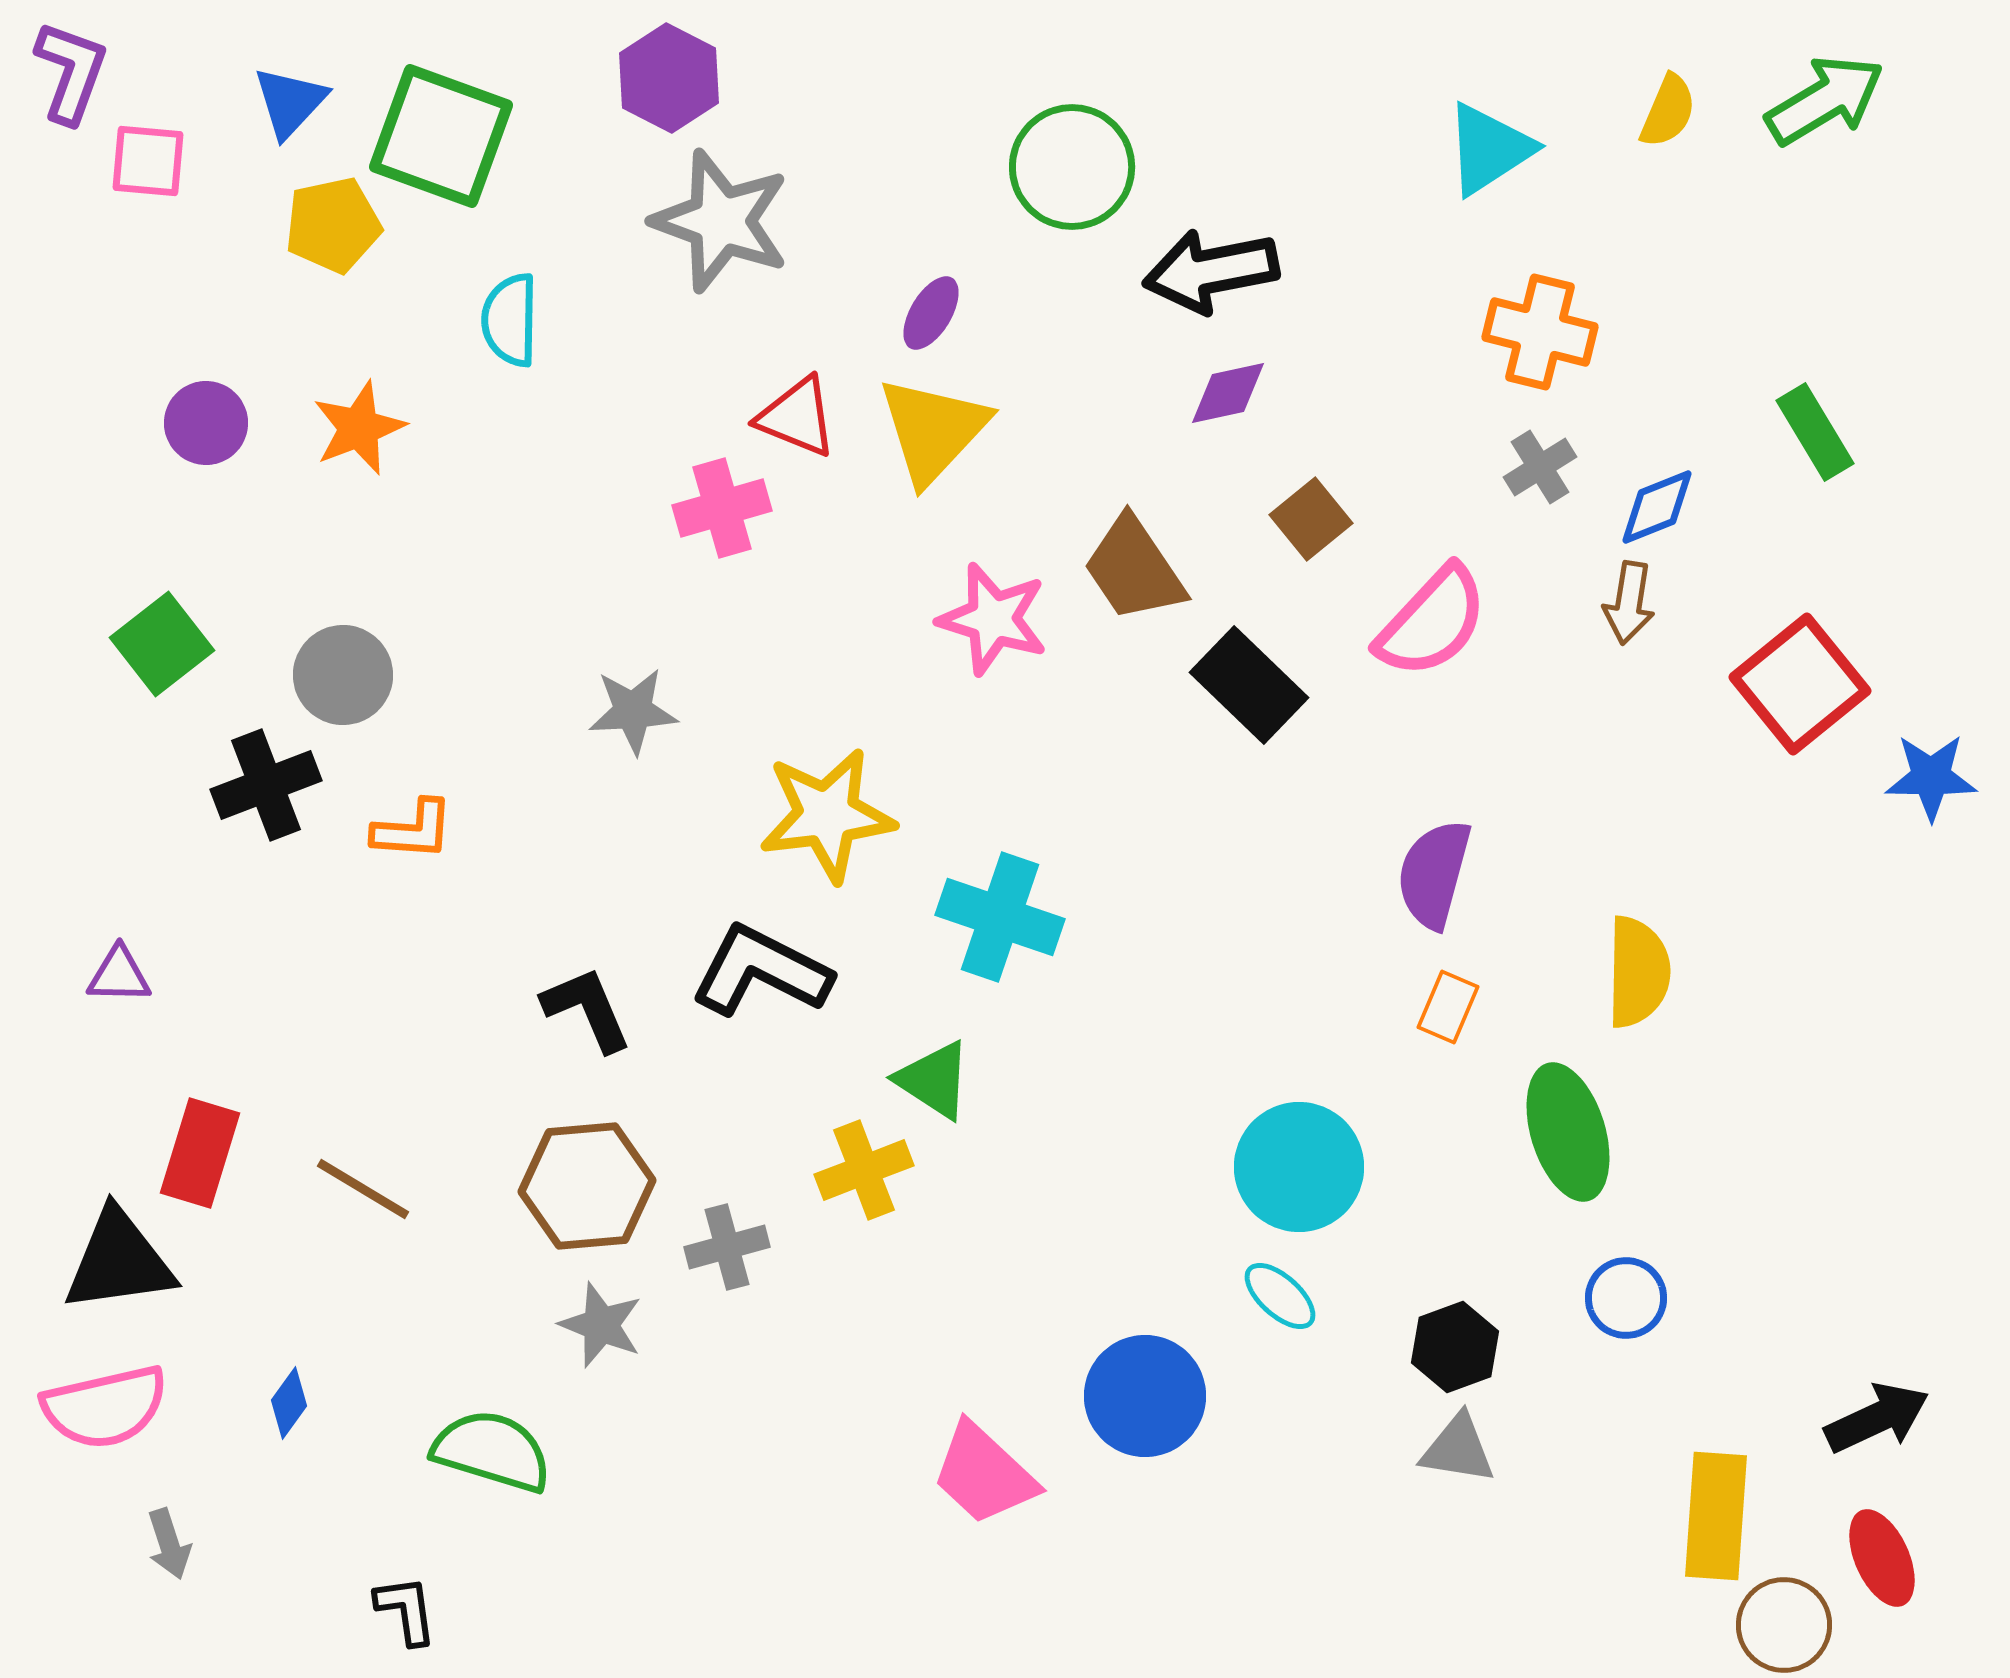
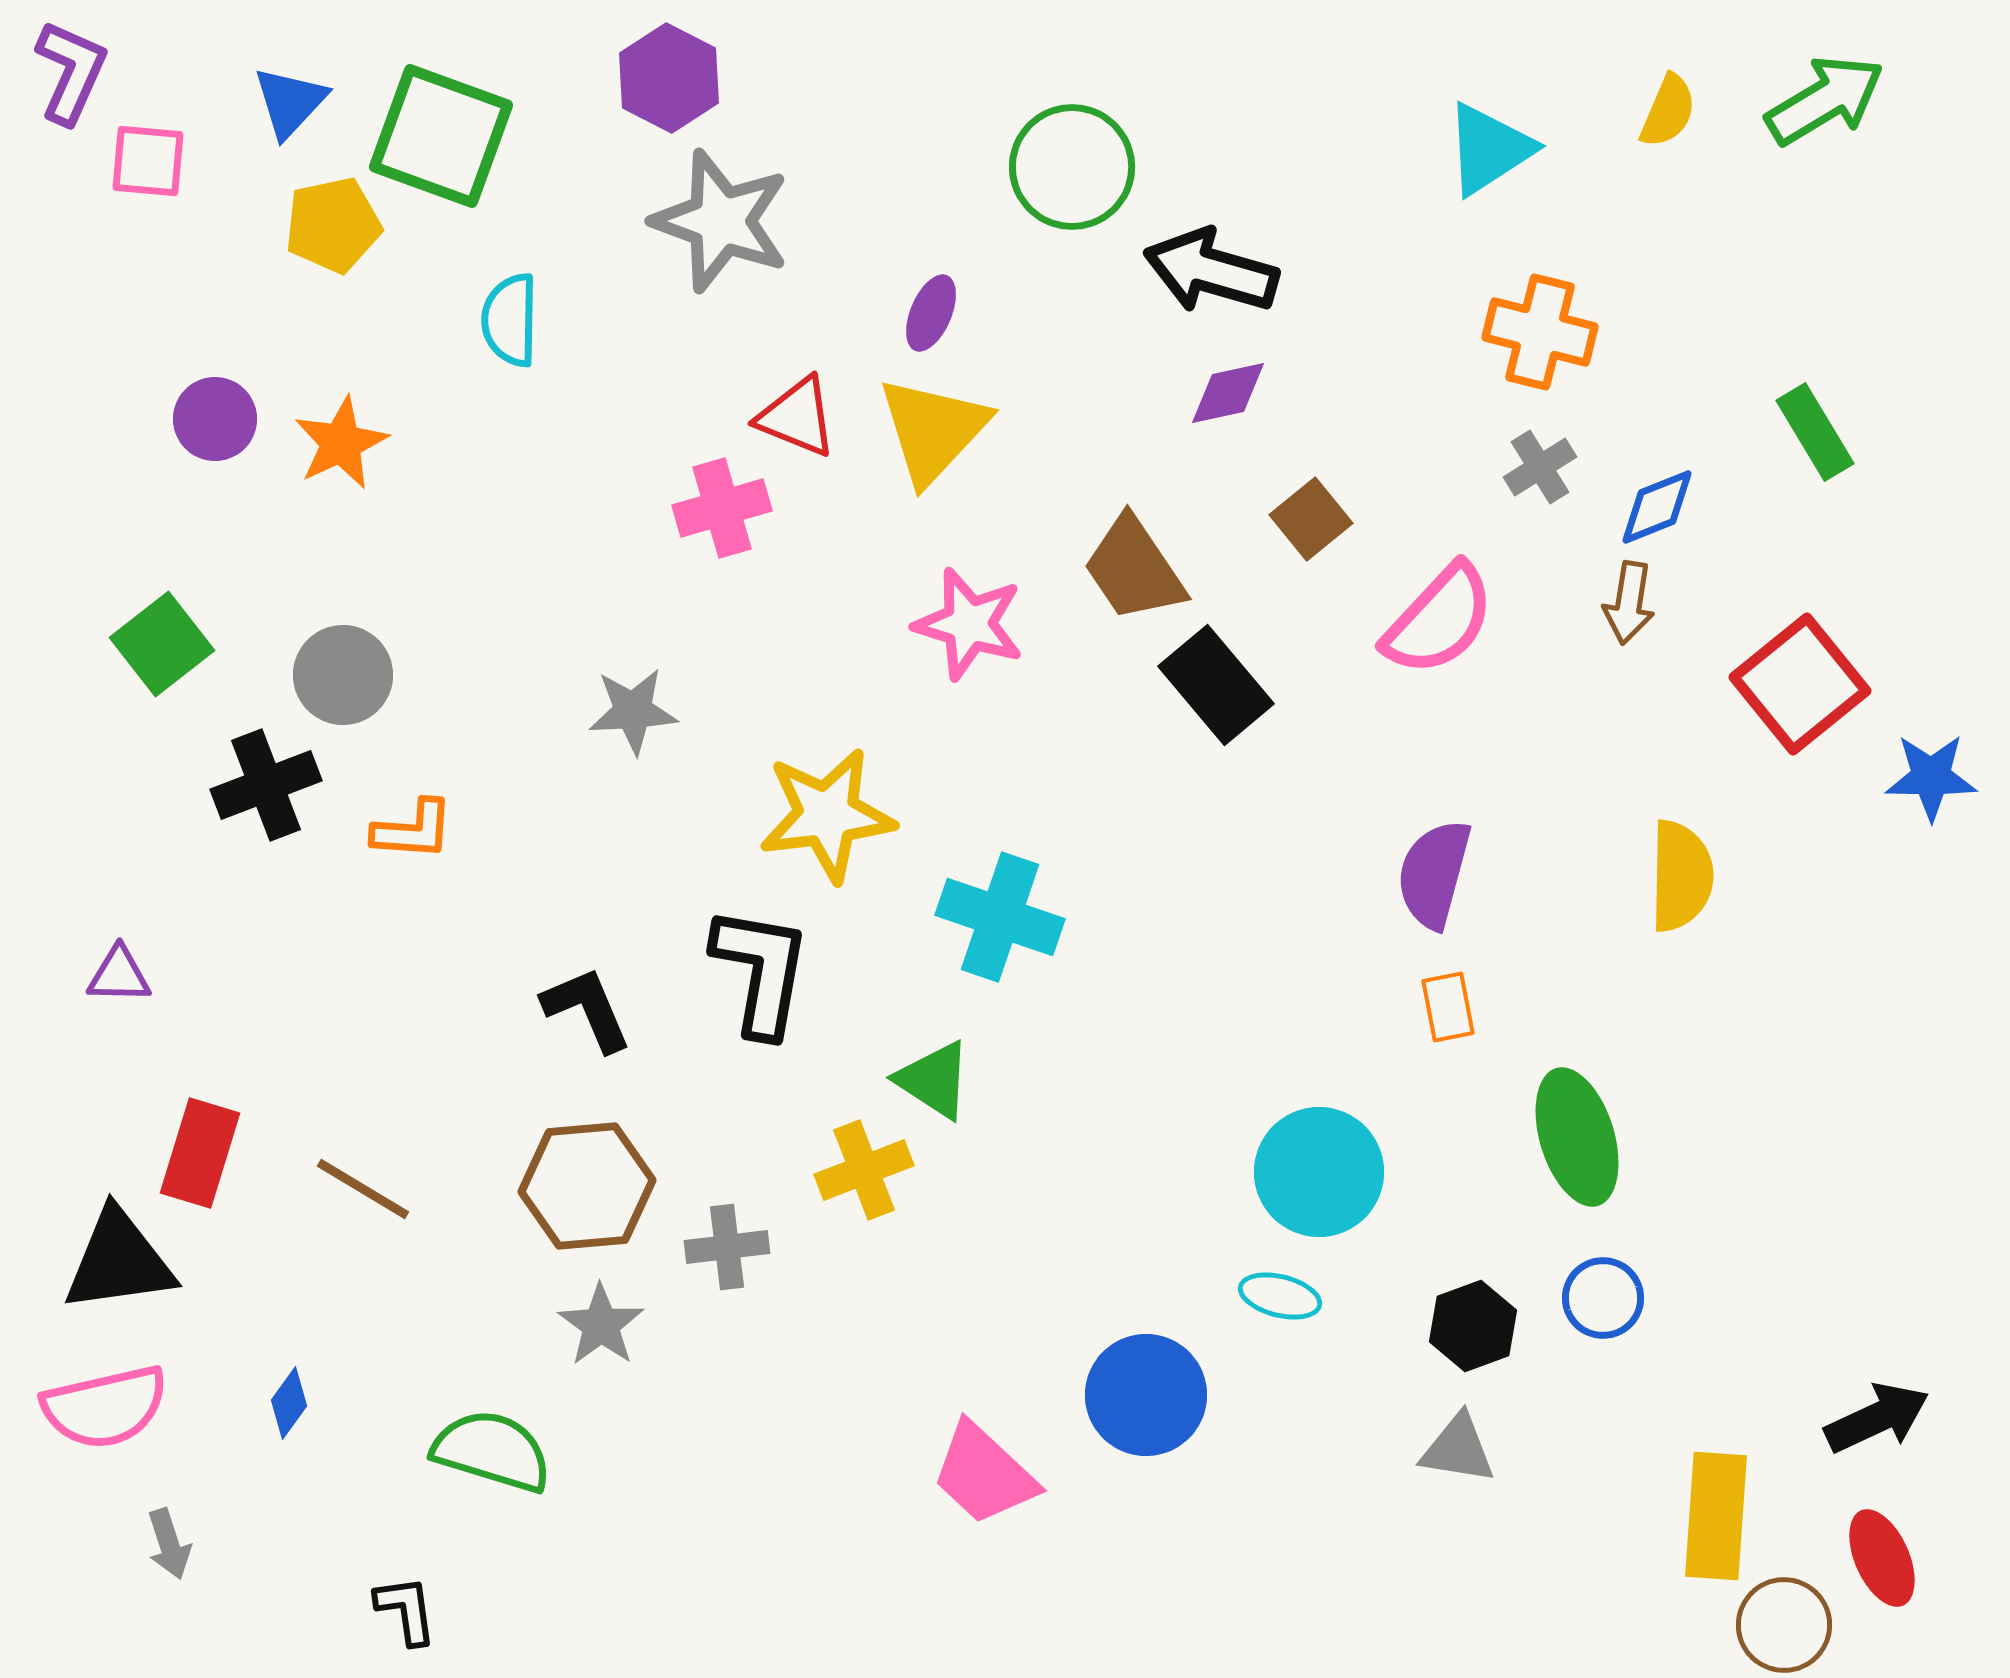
purple L-shape at (71, 72): rotated 4 degrees clockwise
black arrow at (1211, 271): rotated 27 degrees clockwise
purple ellipse at (931, 313): rotated 8 degrees counterclockwise
purple circle at (206, 423): moved 9 px right, 4 px up
orange star at (359, 428): moved 18 px left, 15 px down; rotated 4 degrees counterclockwise
pink star at (993, 619): moved 24 px left, 5 px down
pink semicircle at (1432, 622): moved 7 px right, 2 px up
black rectangle at (1249, 685): moved 33 px left; rotated 6 degrees clockwise
black L-shape at (761, 971): rotated 73 degrees clockwise
yellow semicircle at (1638, 972): moved 43 px right, 96 px up
orange rectangle at (1448, 1007): rotated 34 degrees counterclockwise
green ellipse at (1568, 1132): moved 9 px right, 5 px down
cyan circle at (1299, 1167): moved 20 px right, 5 px down
gray cross at (727, 1247): rotated 8 degrees clockwise
cyan ellipse at (1280, 1296): rotated 28 degrees counterclockwise
blue circle at (1626, 1298): moved 23 px left
gray star at (601, 1325): rotated 14 degrees clockwise
black hexagon at (1455, 1347): moved 18 px right, 21 px up
blue circle at (1145, 1396): moved 1 px right, 1 px up
